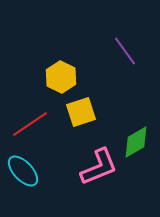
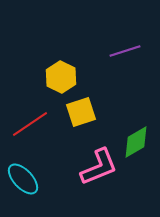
purple line: rotated 72 degrees counterclockwise
cyan ellipse: moved 8 px down
